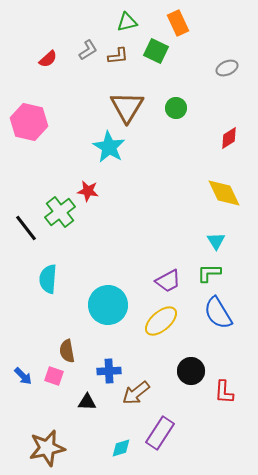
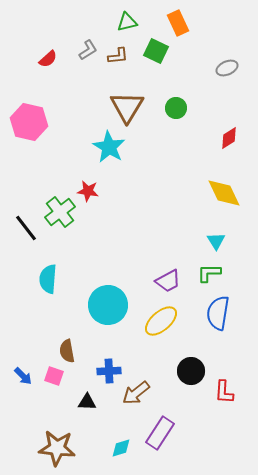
blue semicircle: rotated 40 degrees clockwise
brown star: moved 10 px right; rotated 18 degrees clockwise
